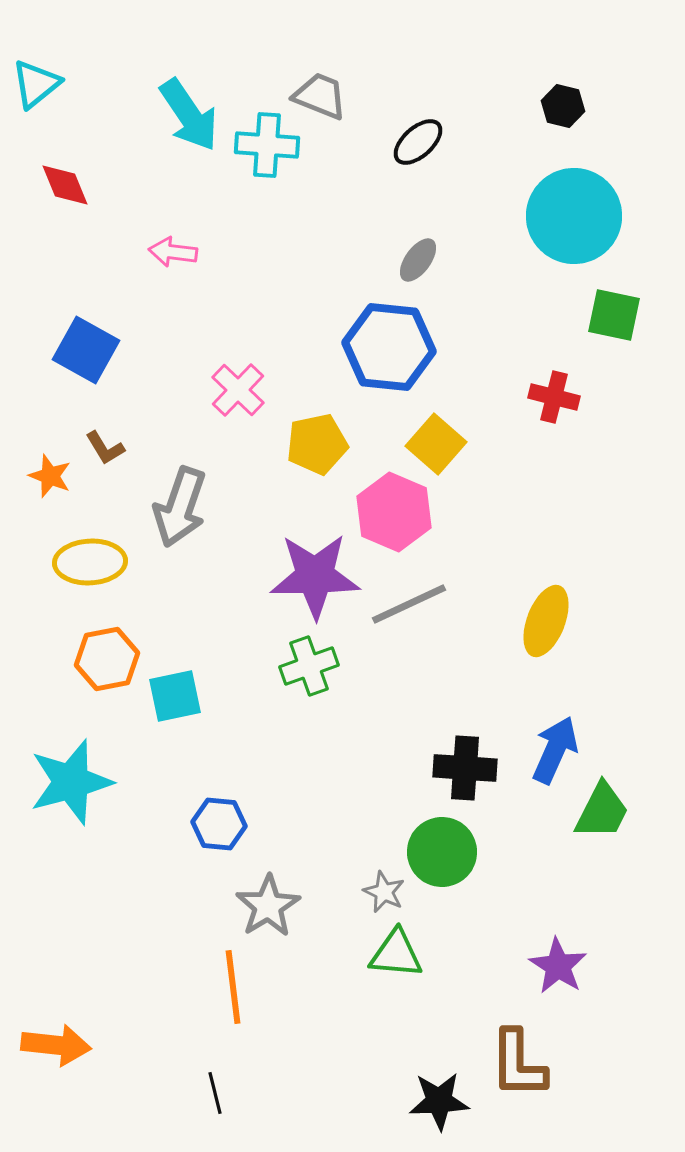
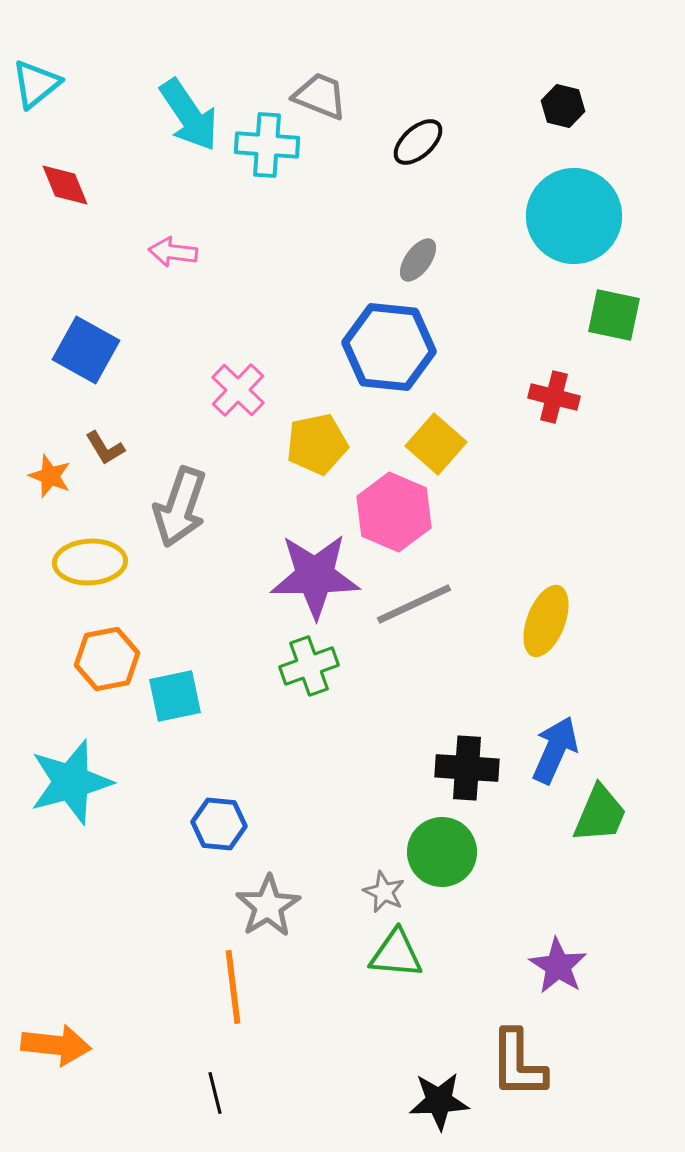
gray line at (409, 604): moved 5 px right
black cross at (465, 768): moved 2 px right
green trapezoid at (602, 811): moved 2 px left, 3 px down; rotated 4 degrees counterclockwise
